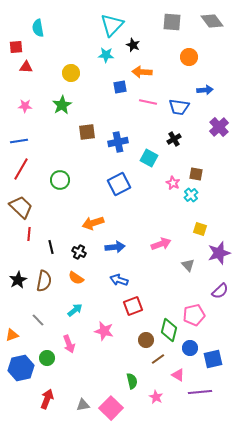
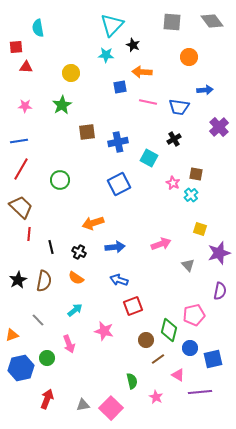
purple semicircle at (220, 291): rotated 36 degrees counterclockwise
